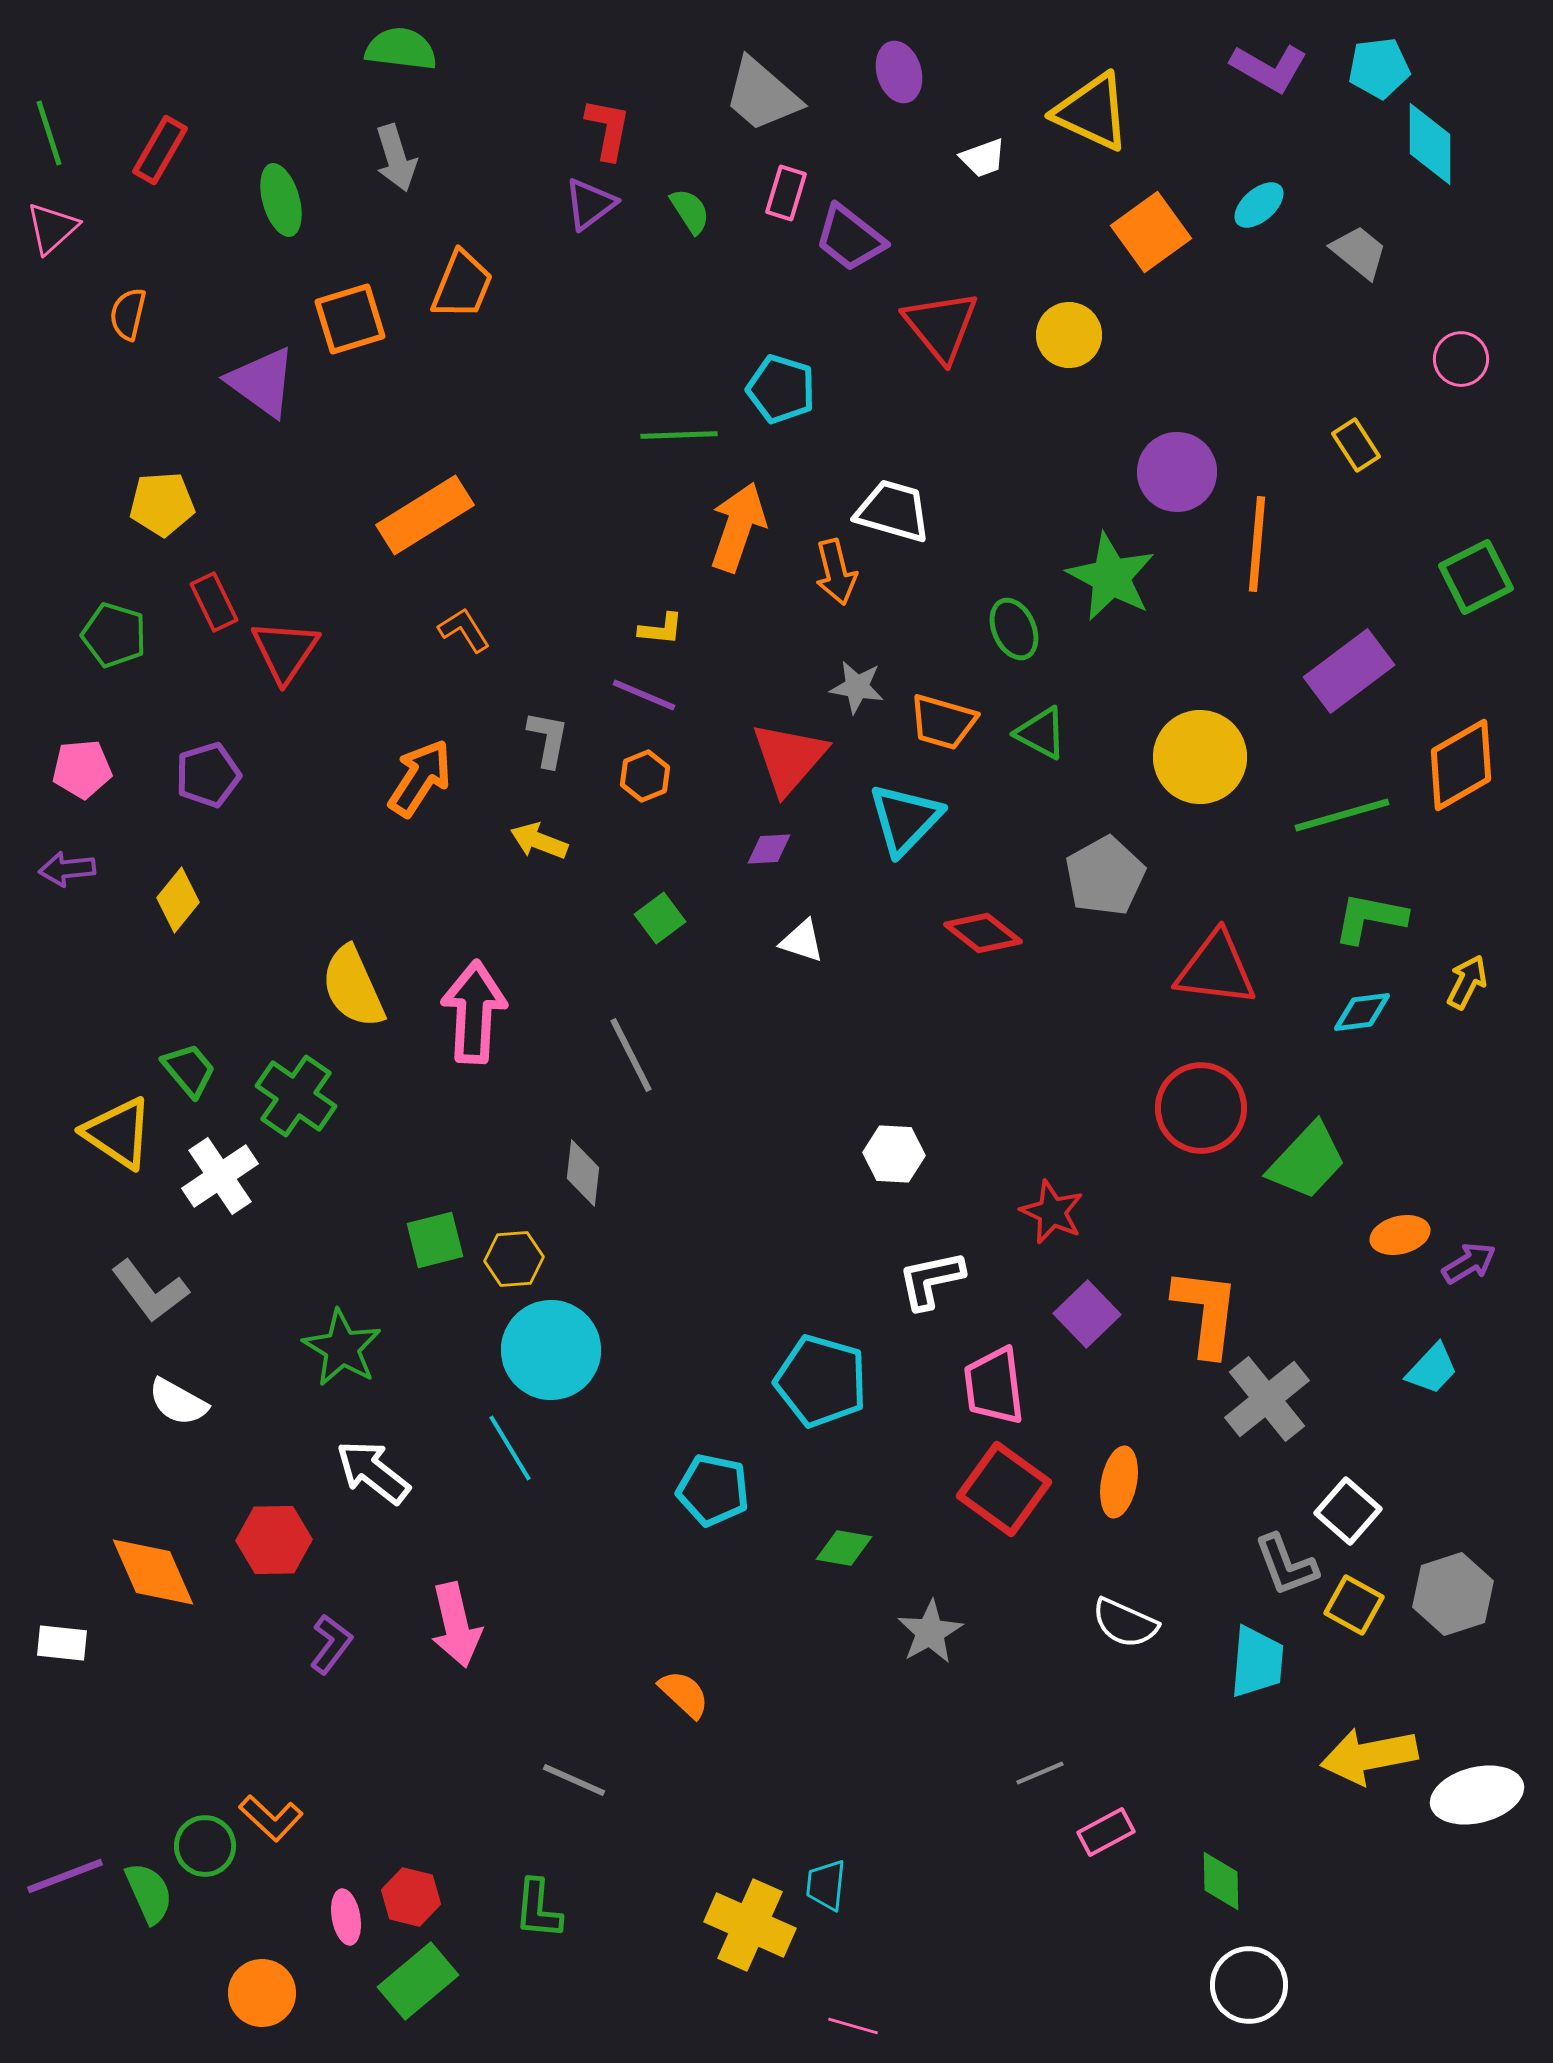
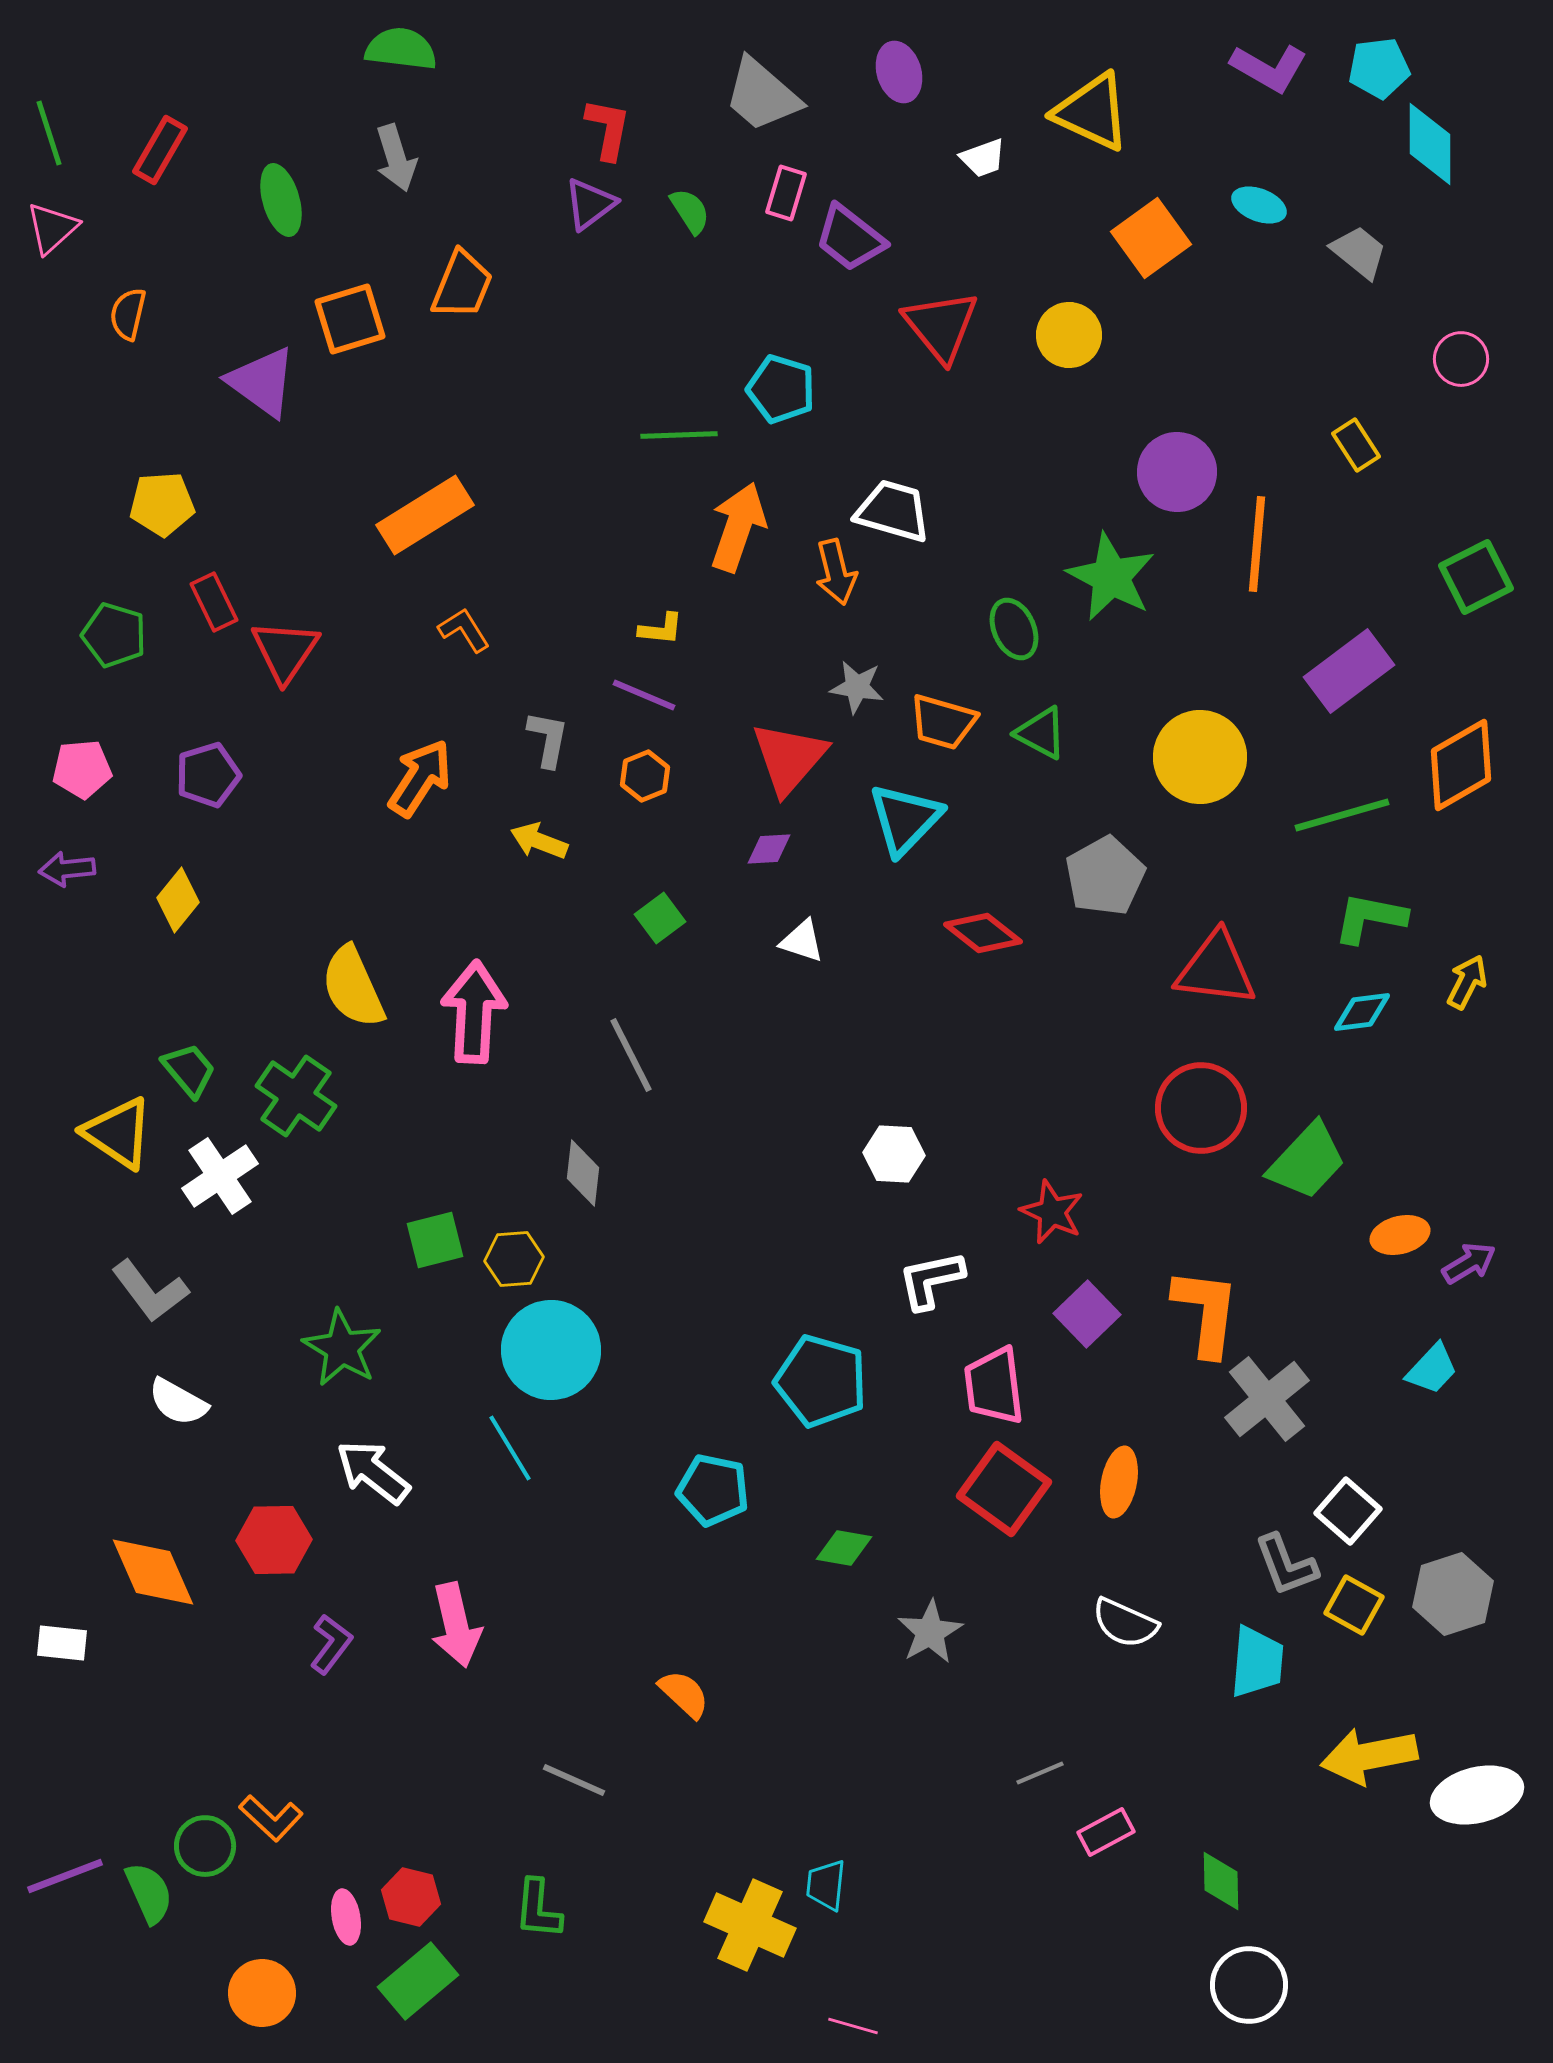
cyan ellipse at (1259, 205): rotated 62 degrees clockwise
orange square at (1151, 232): moved 6 px down
